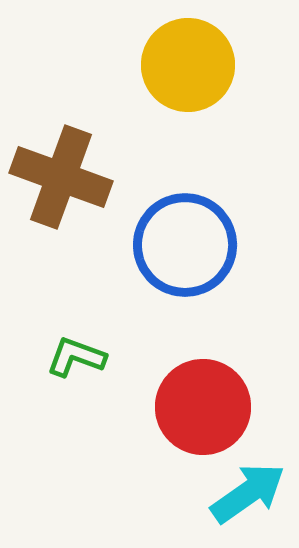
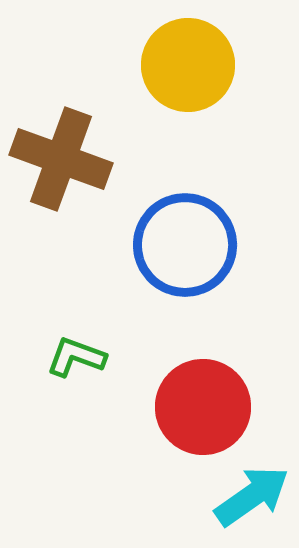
brown cross: moved 18 px up
cyan arrow: moved 4 px right, 3 px down
